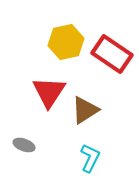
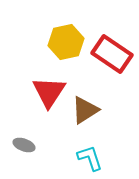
cyan L-shape: rotated 44 degrees counterclockwise
